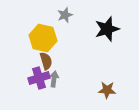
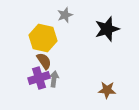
brown semicircle: moved 2 px left; rotated 18 degrees counterclockwise
